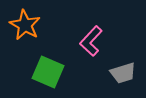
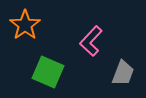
orange star: rotated 8 degrees clockwise
gray trapezoid: rotated 52 degrees counterclockwise
